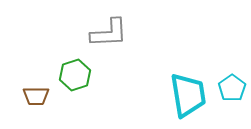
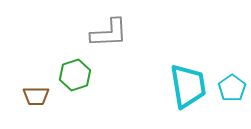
cyan trapezoid: moved 9 px up
